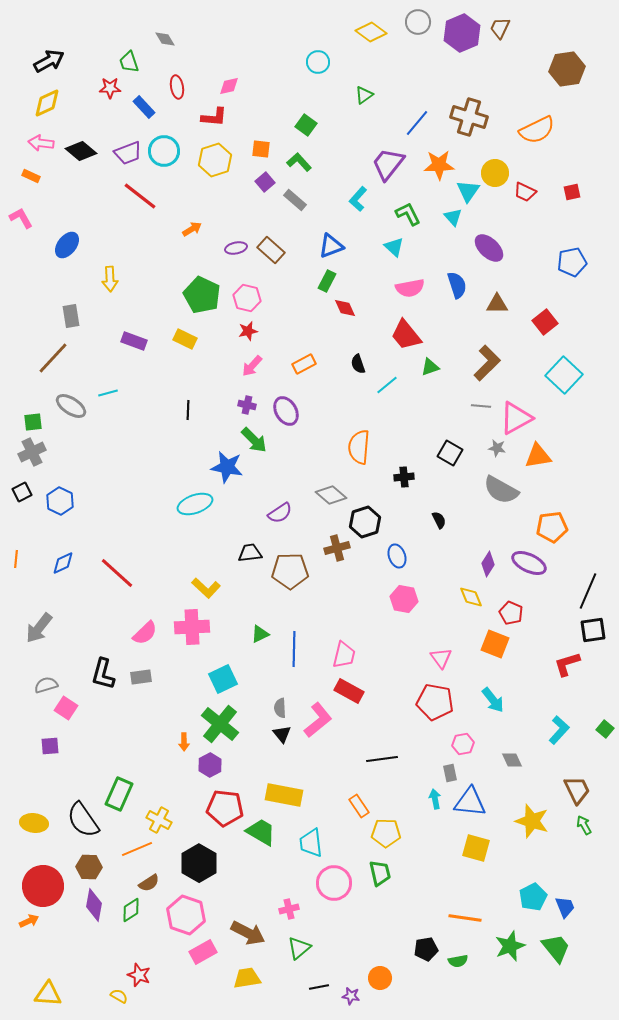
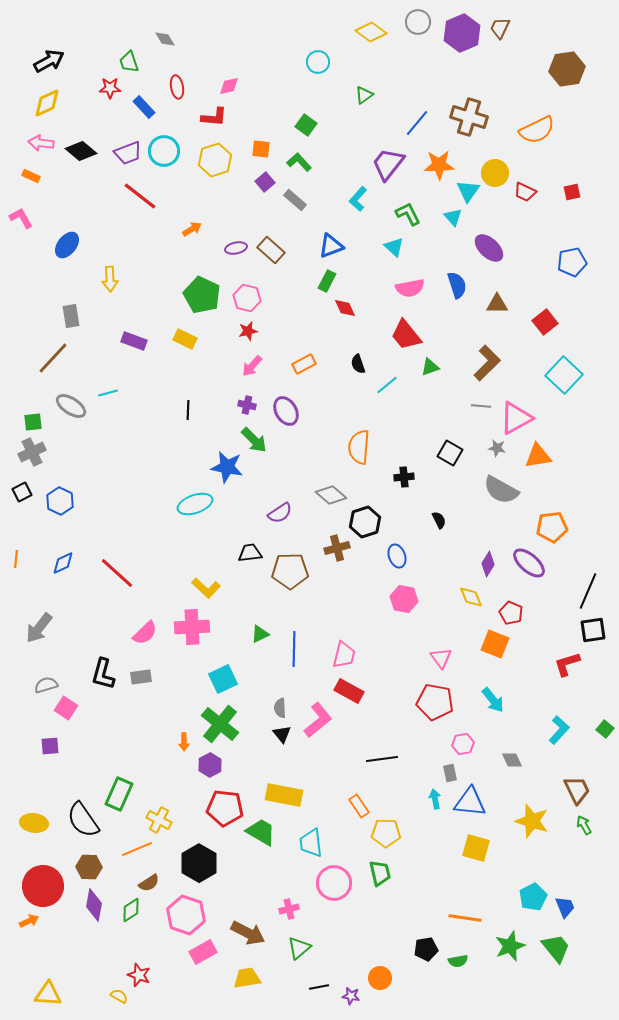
purple ellipse at (529, 563): rotated 16 degrees clockwise
